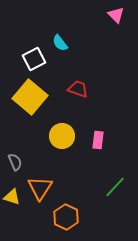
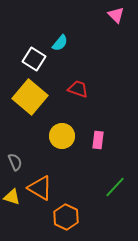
cyan semicircle: rotated 102 degrees counterclockwise
white square: rotated 30 degrees counterclockwise
orange triangle: rotated 32 degrees counterclockwise
